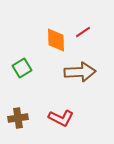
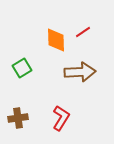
red L-shape: rotated 85 degrees counterclockwise
